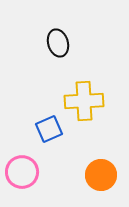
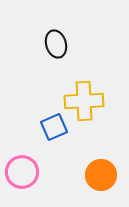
black ellipse: moved 2 px left, 1 px down
blue square: moved 5 px right, 2 px up
